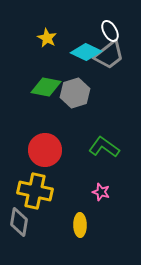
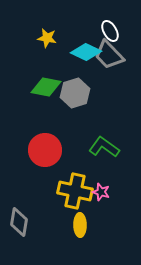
yellow star: rotated 18 degrees counterclockwise
gray trapezoid: rotated 84 degrees clockwise
yellow cross: moved 40 px right
